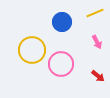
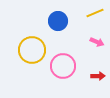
blue circle: moved 4 px left, 1 px up
pink arrow: rotated 40 degrees counterclockwise
pink circle: moved 2 px right, 2 px down
red arrow: rotated 40 degrees counterclockwise
